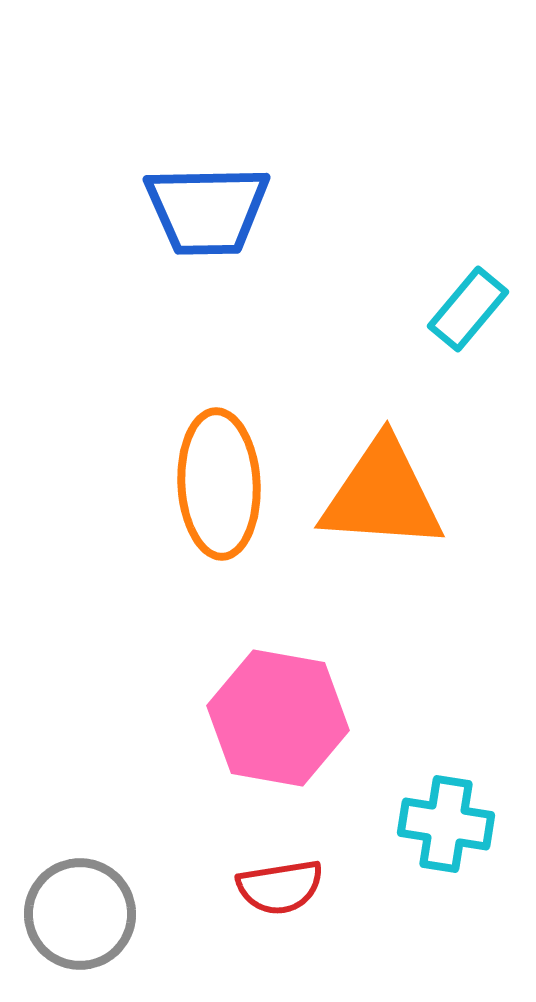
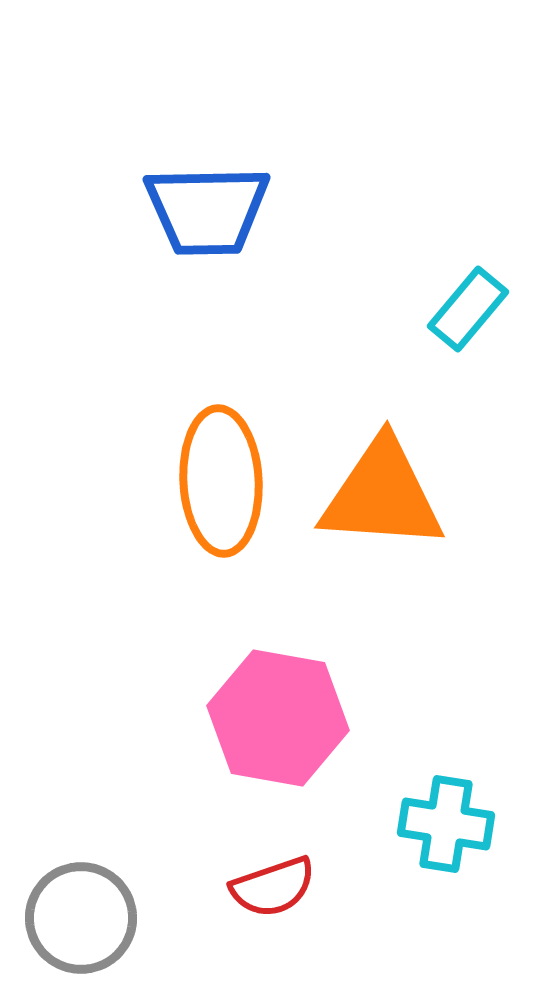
orange ellipse: moved 2 px right, 3 px up
red semicircle: moved 7 px left; rotated 10 degrees counterclockwise
gray circle: moved 1 px right, 4 px down
